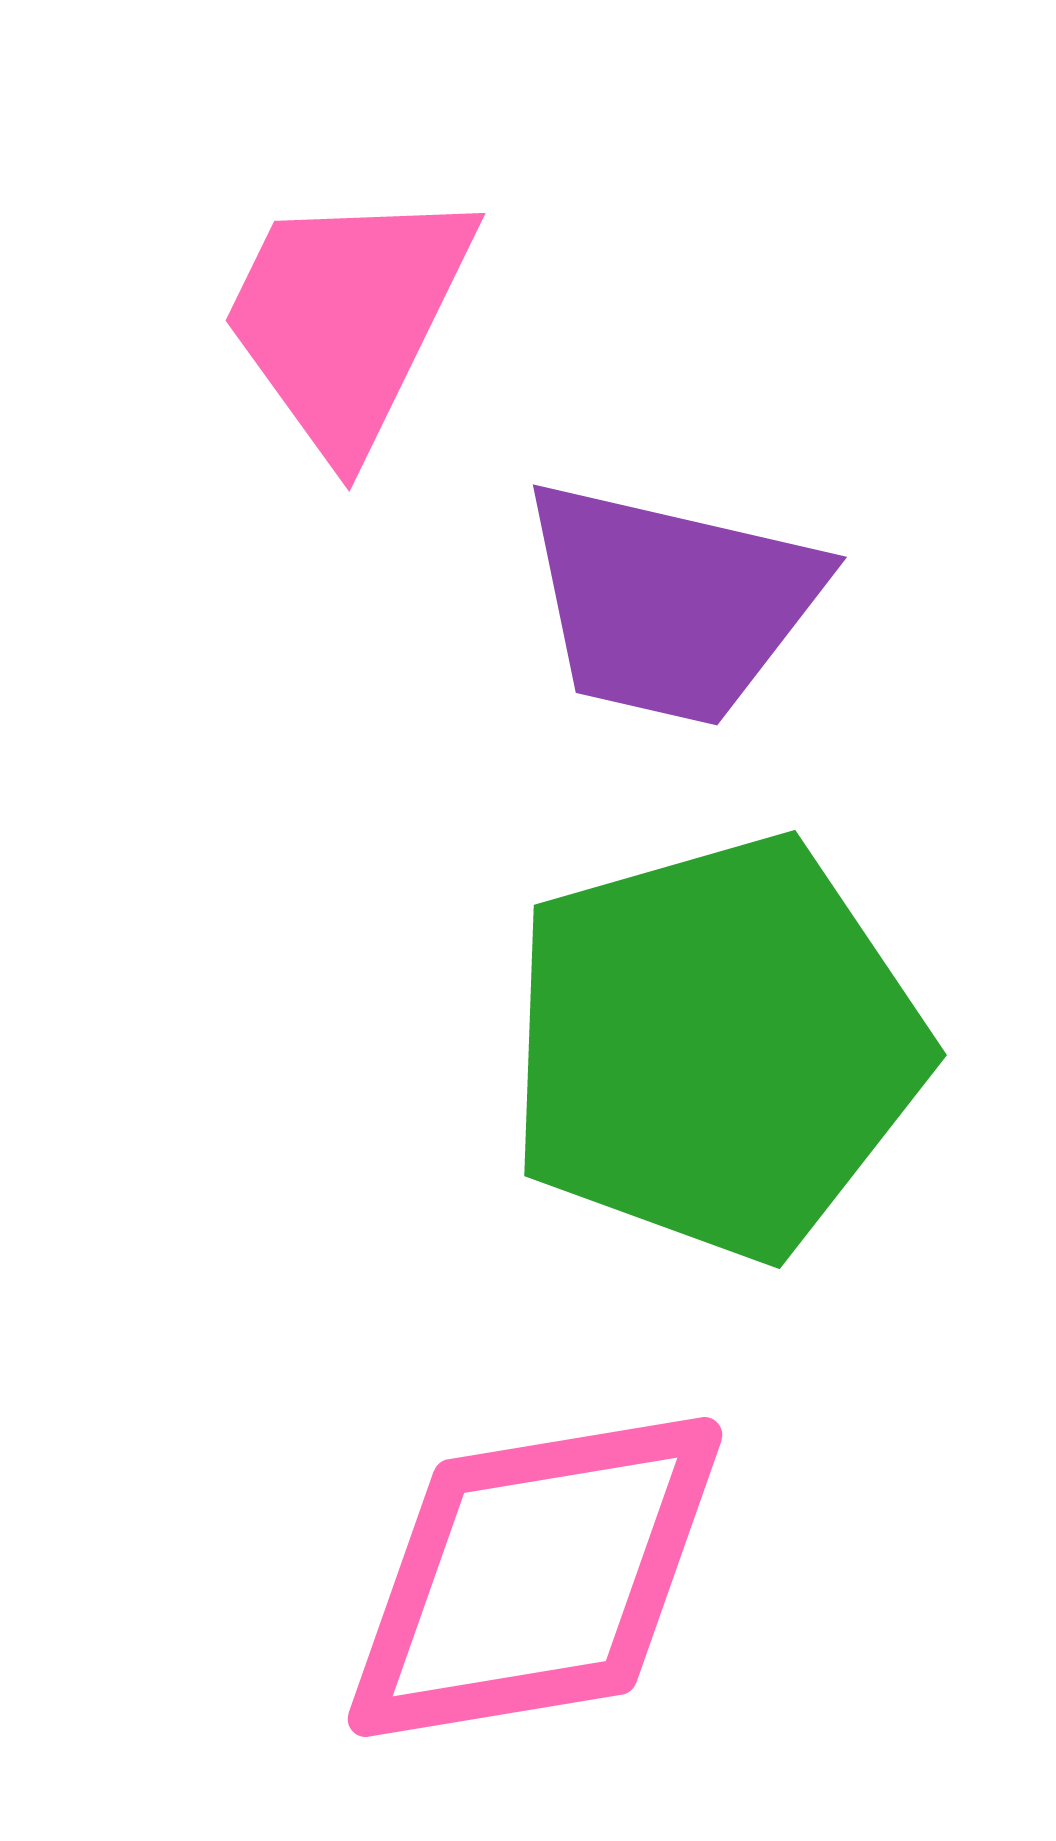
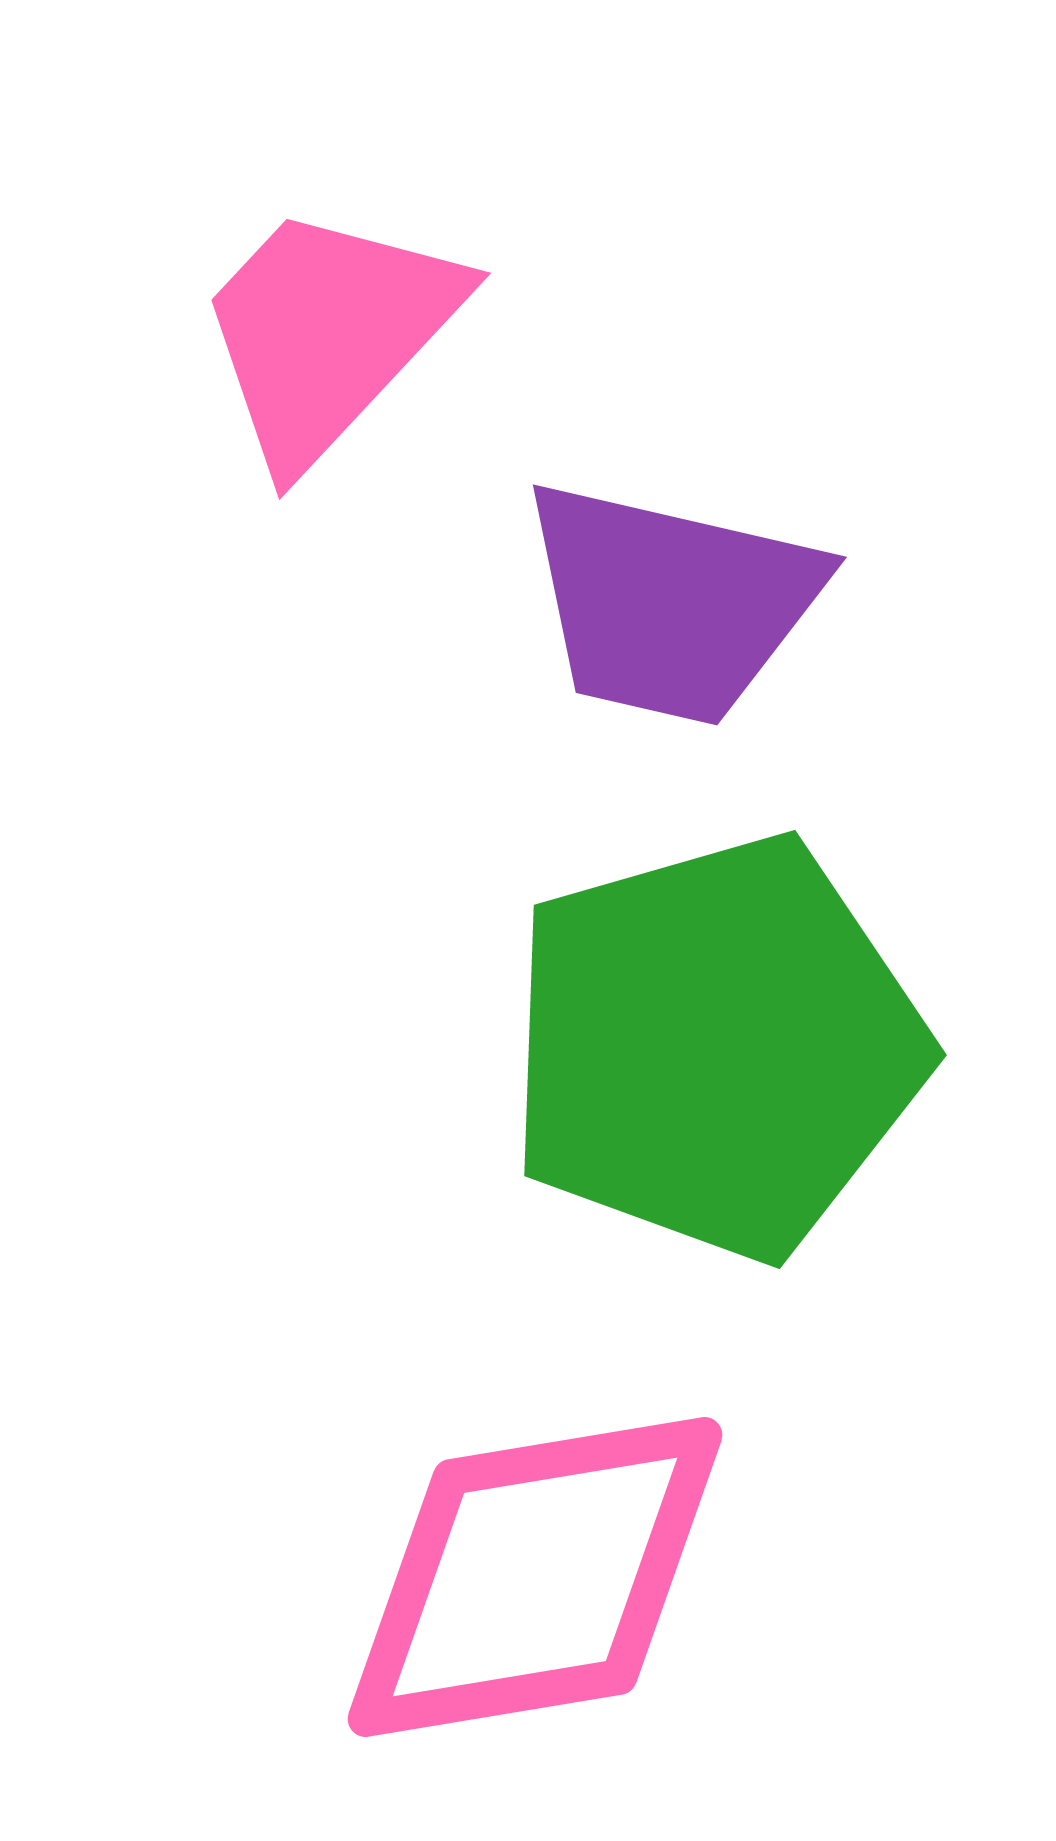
pink trapezoid: moved 19 px left, 15 px down; rotated 17 degrees clockwise
